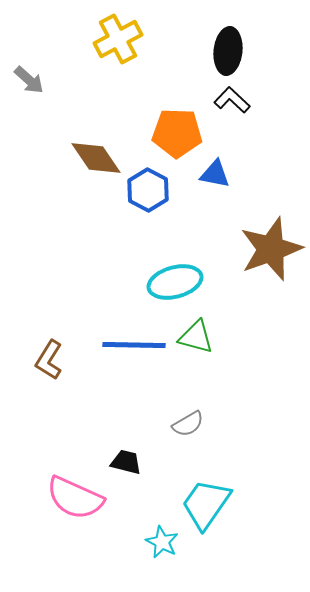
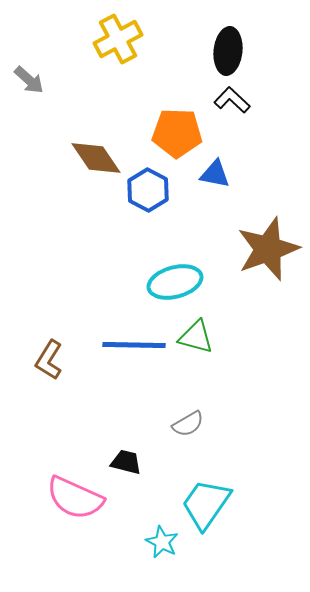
brown star: moved 3 px left
